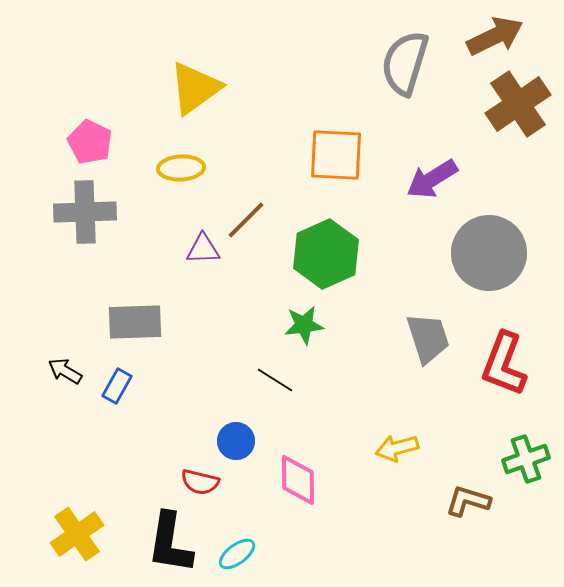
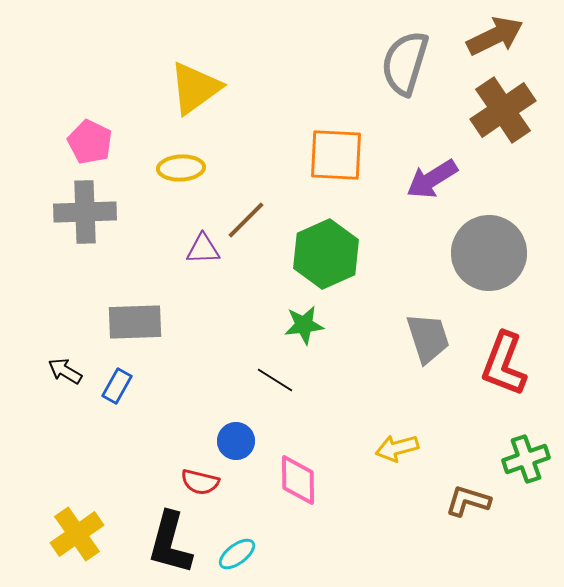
brown cross: moved 15 px left, 6 px down
black L-shape: rotated 6 degrees clockwise
